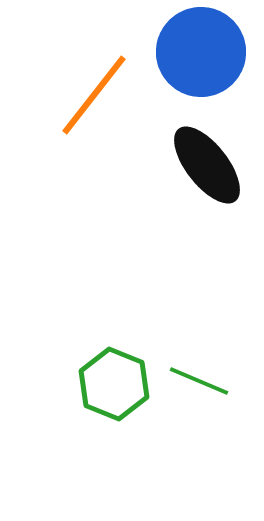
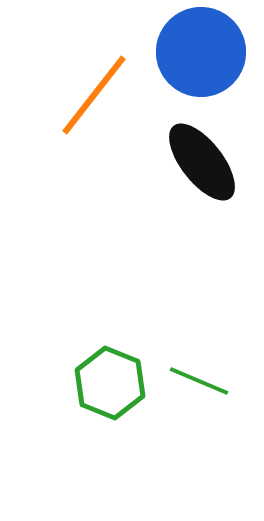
black ellipse: moved 5 px left, 3 px up
green hexagon: moved 4 px left, 1 px up
